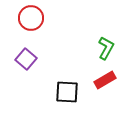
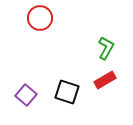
red circle: moved 9 px right
purple square: moved 36 px down
black square: rotated 15 degrees clockwise
